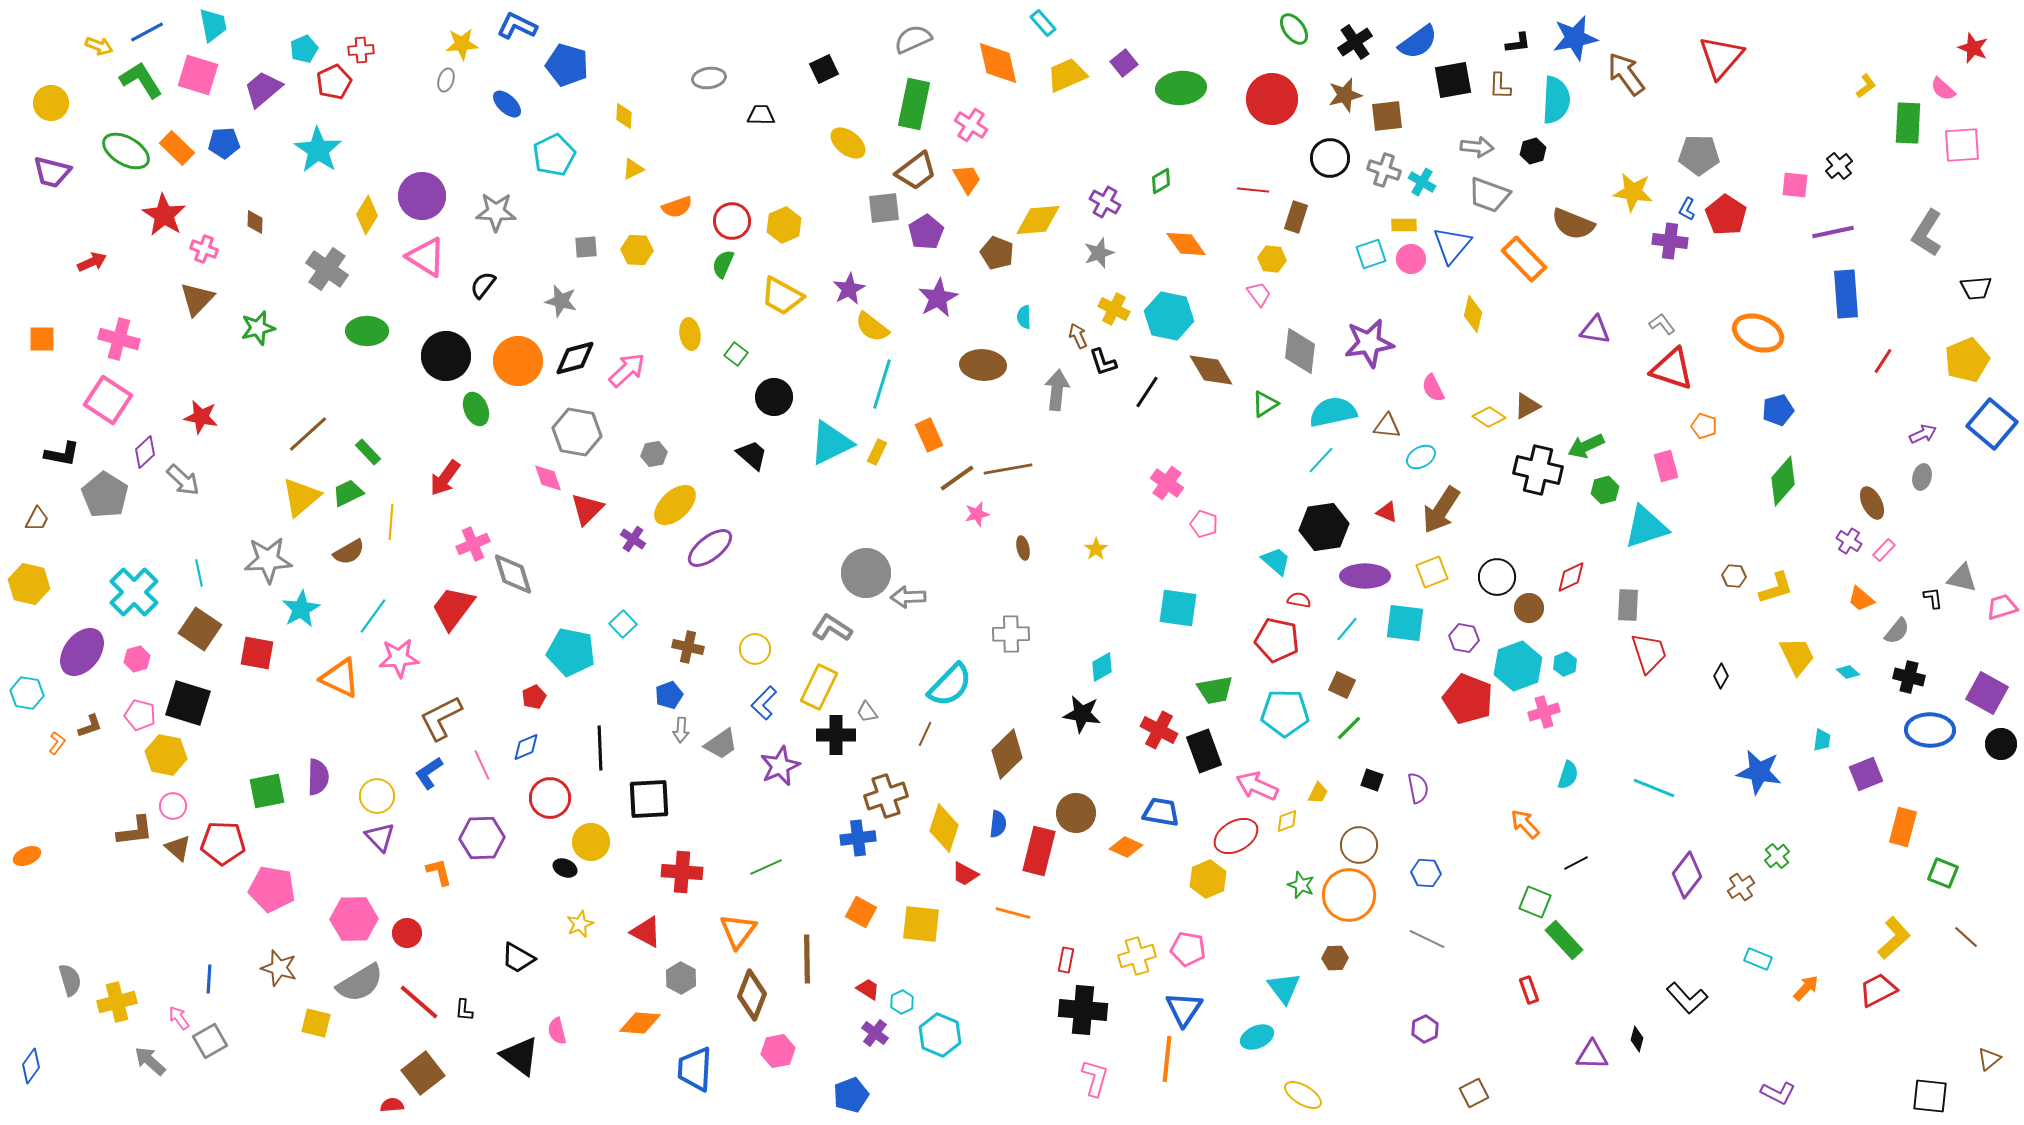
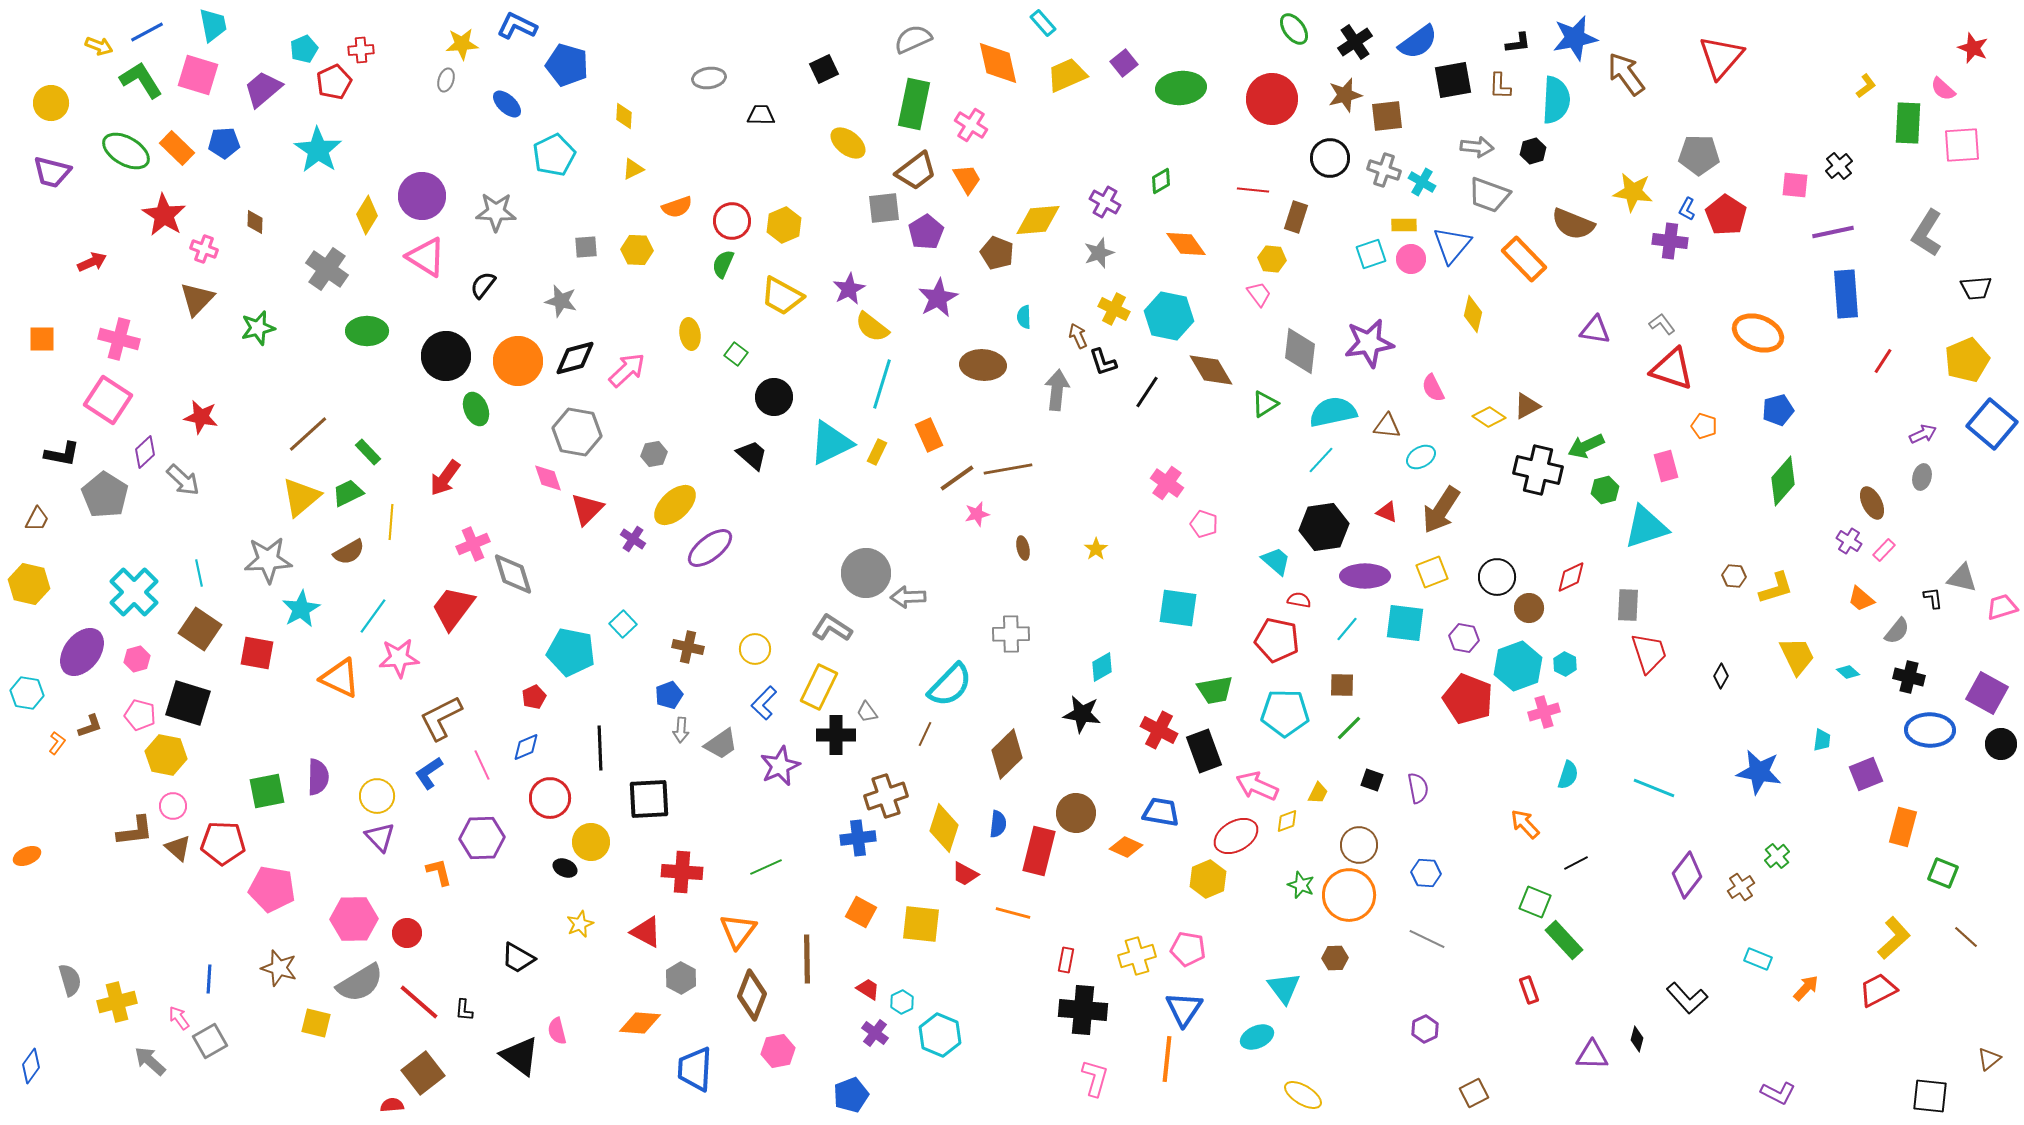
cyan hexagon at (1565, 664): rotated 10 degrees counterclockwise
brown square at (1342, 685): rotated 24 degrees counterclockwise
